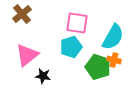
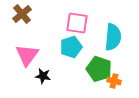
cyan semicircle: rotated 24 degrees counterclockwise
pink triangle: rotated 15 degrees counterclockwise
orange cross: moved 21 px down
green pentagon: moved 1 px right, 2 px down
